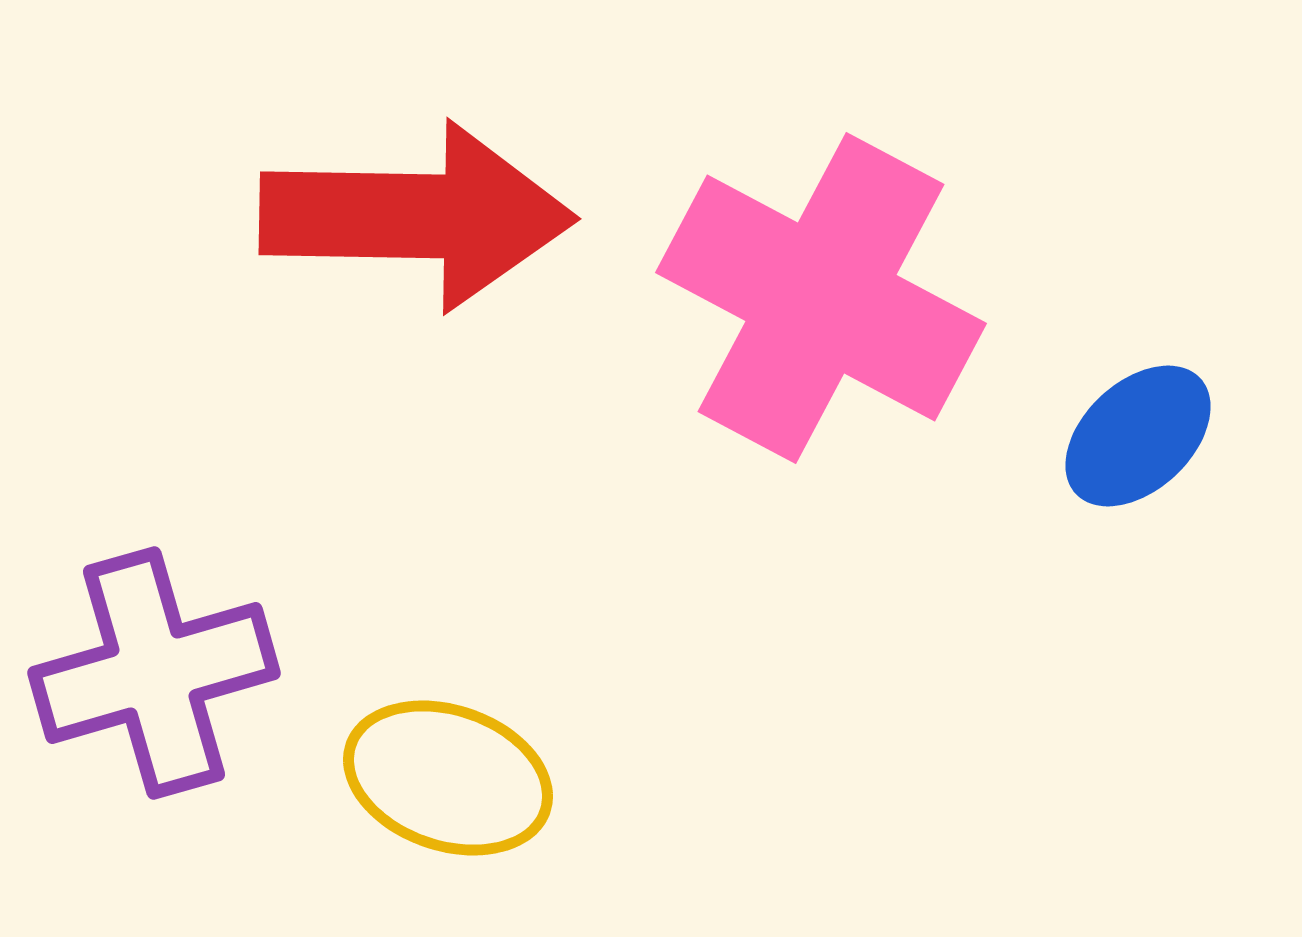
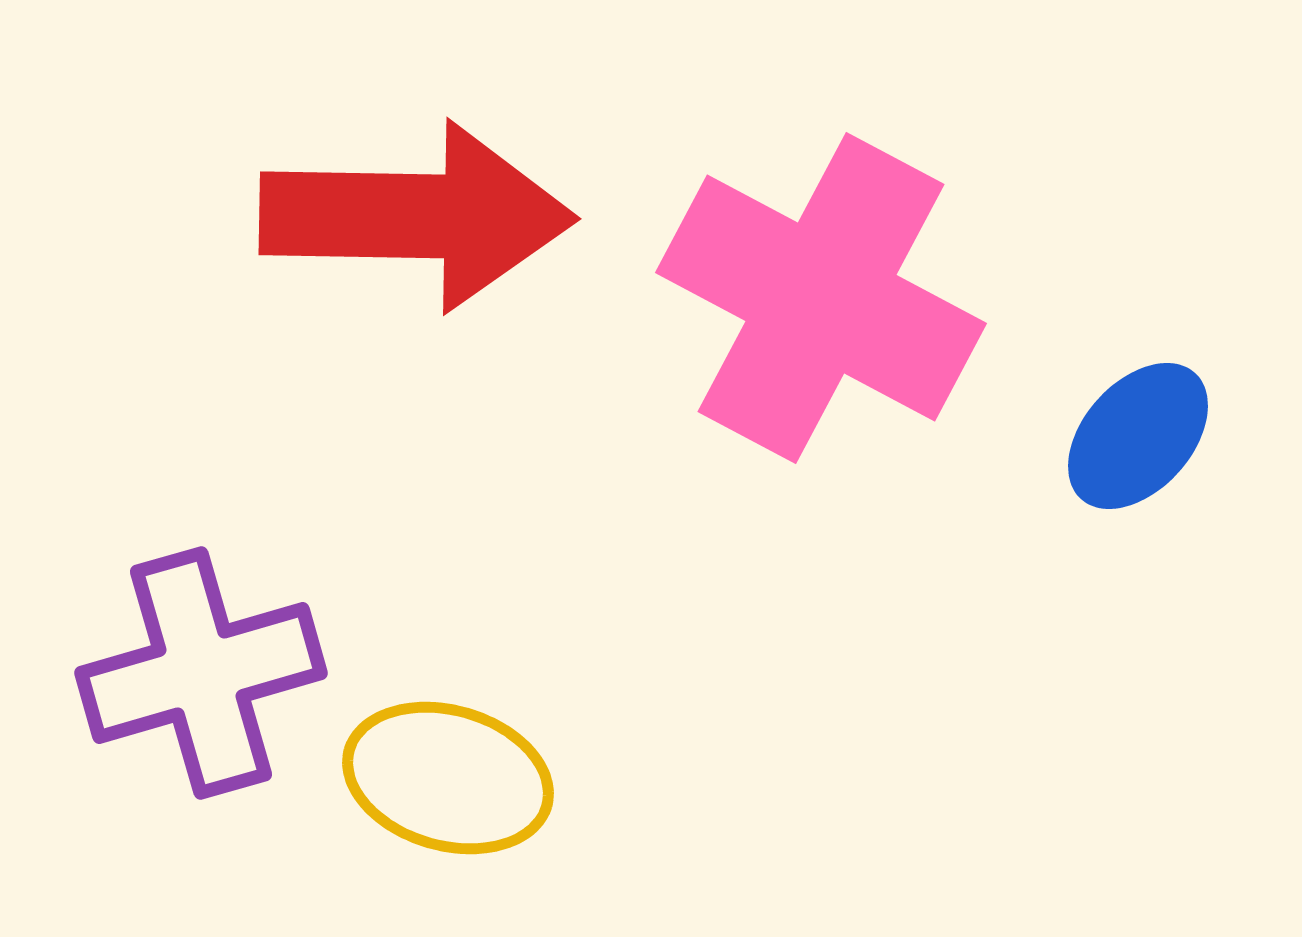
blue ellipse: rotated 5 degrees counterclockwise
purple cross: moved 47 px right
yellow ellipse: rotated 3 degrees counterclockwise
